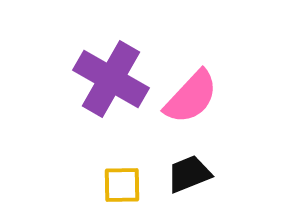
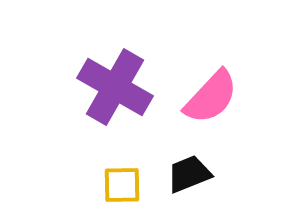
purple cross: moved 4 px right, 8 px down
pink semicircle: moved 20 px right
